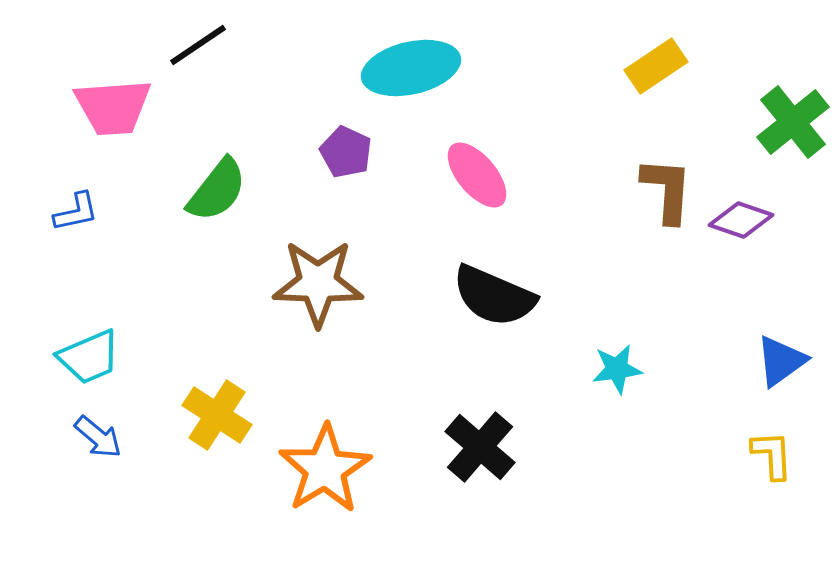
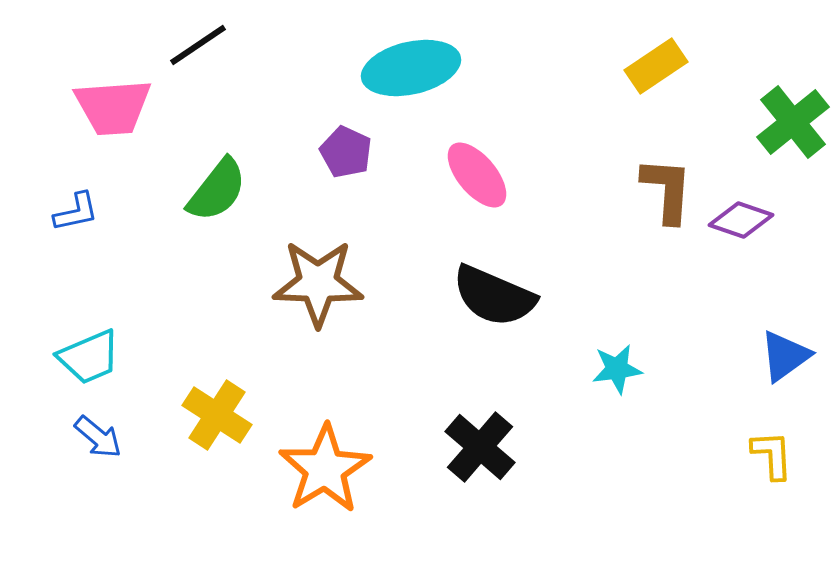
blue triangle: moved 4 px right, 5 px up
